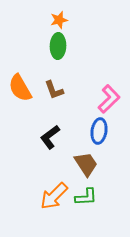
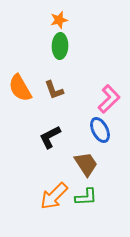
green ellipse: moved 2 px right
blue ellipse: moved 1 px right, 1 px up; rotated 35 degrees counterclockwise
black L-shape: rotated 10 degrees clockwise
